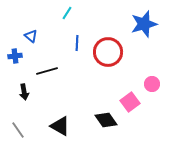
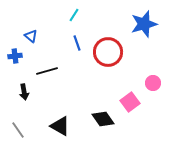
cyan line: moved 7 px right, 2 px down
blue line: rotated 21 degrees counterclockwise
pink circle: moved 1 px right, 1 px up
black diamond: moved 3 px left, 1 px up
